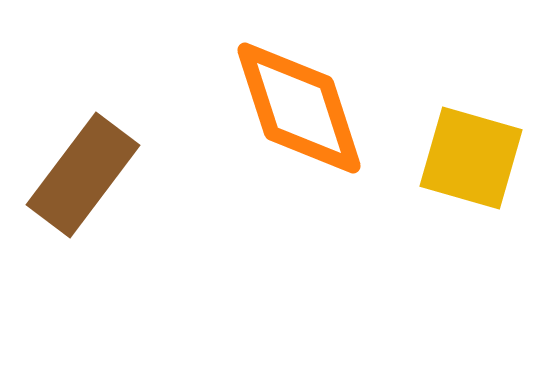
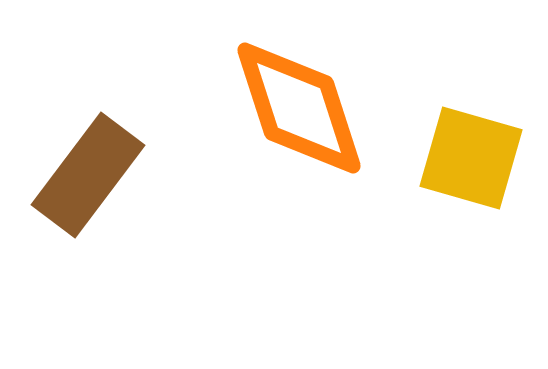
brown rectangle: moved 5 px right
